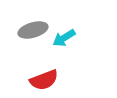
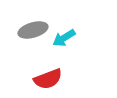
red semicircle: moved 4 px right, 1 px up
